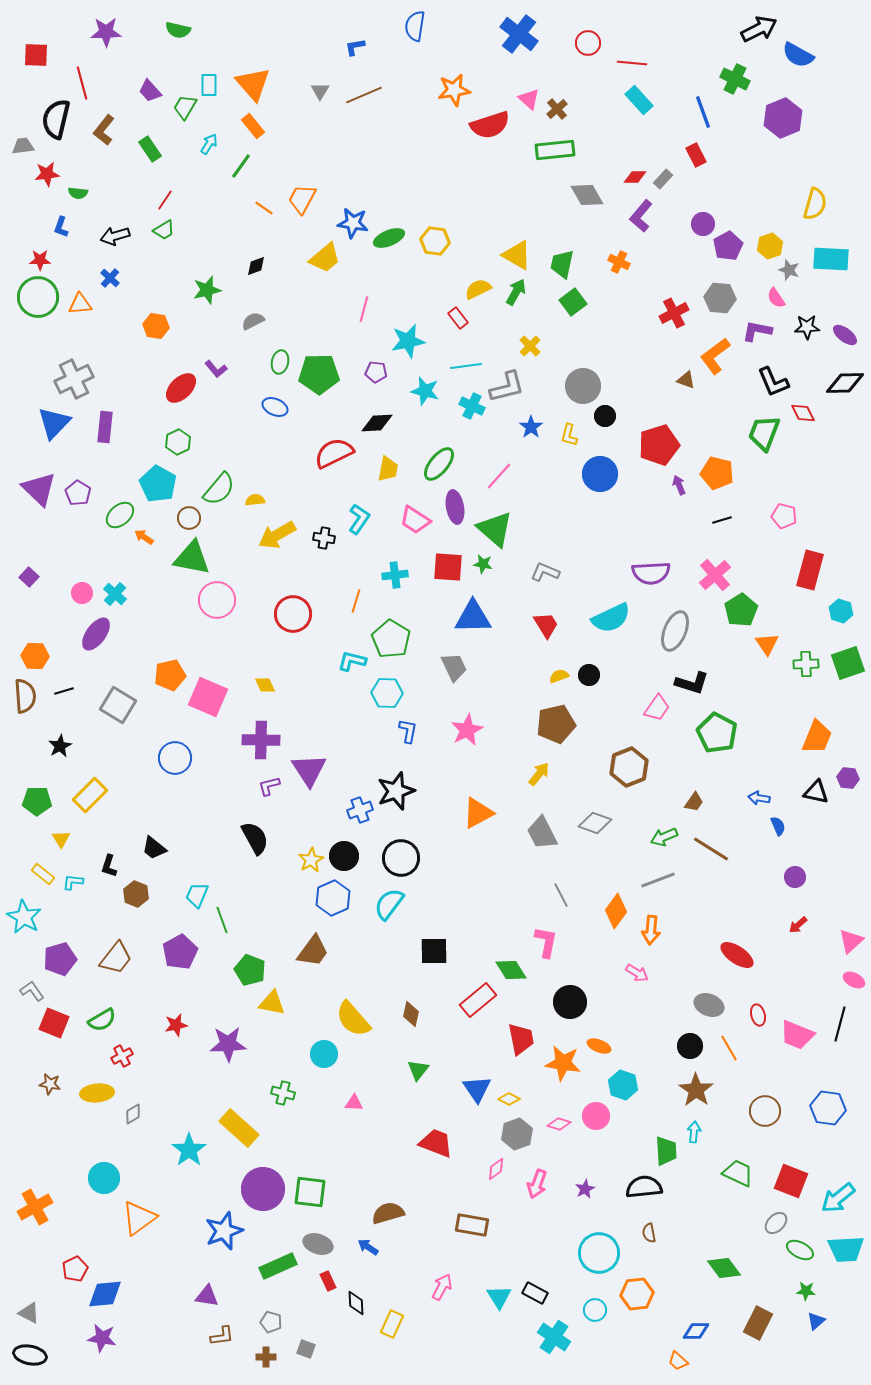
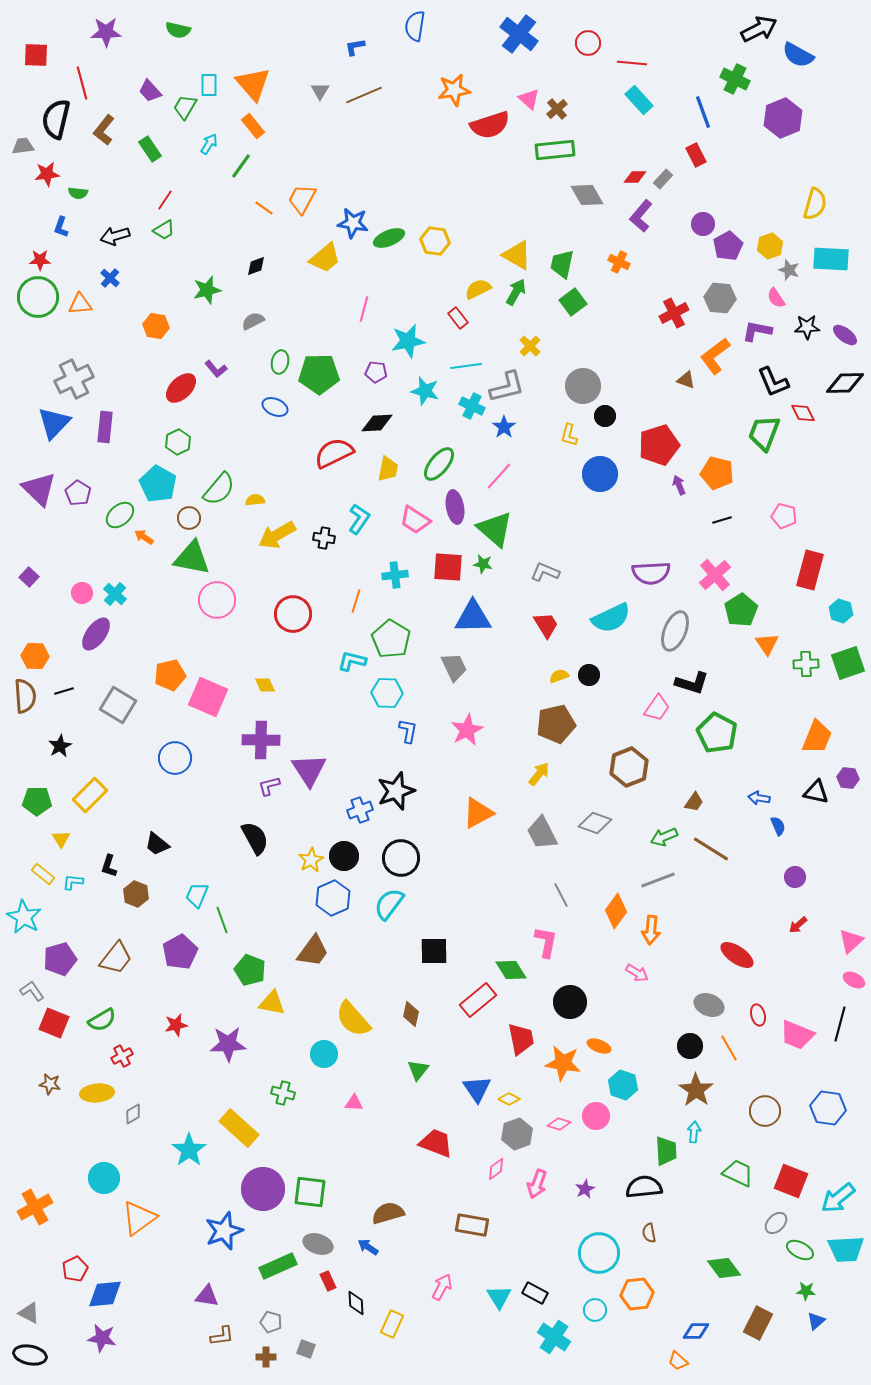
blue star at (531, 427): moved 27 px left
black trapezoid at (154, 848): moved 3 px right, 4 px up
